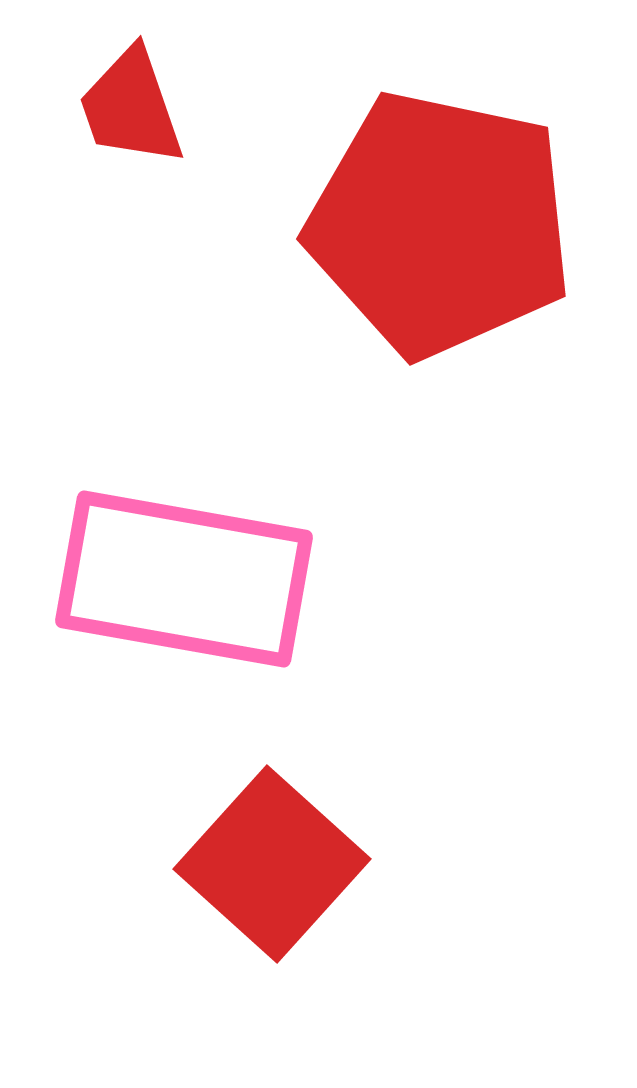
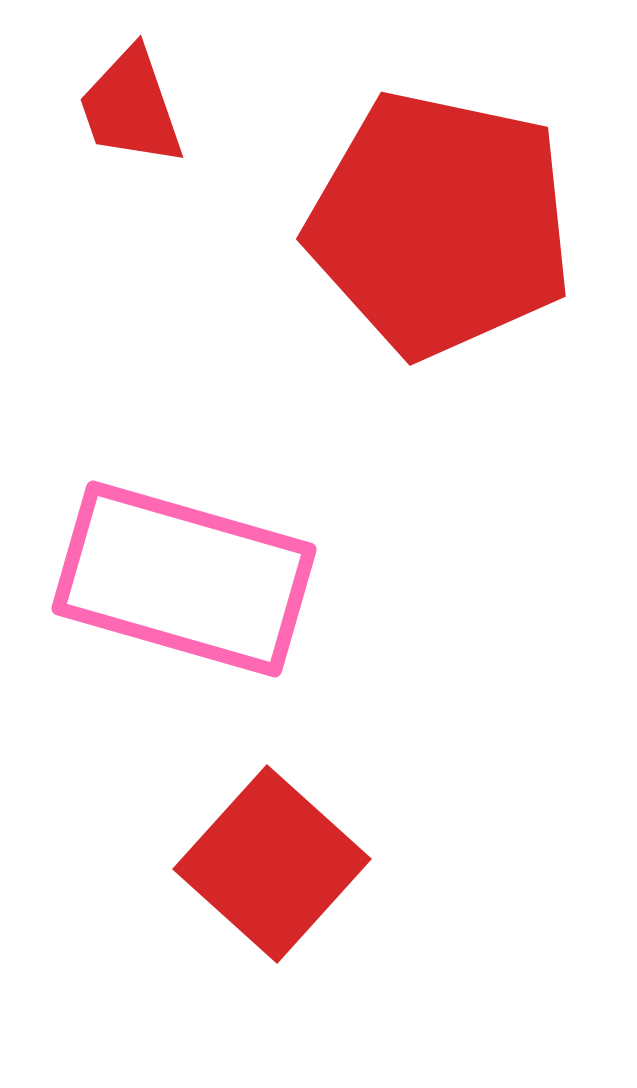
pink rectangle: rotated 6 degrees clockwise
